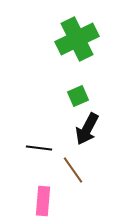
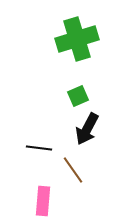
green cross: rotated 9 degrees clockwise
